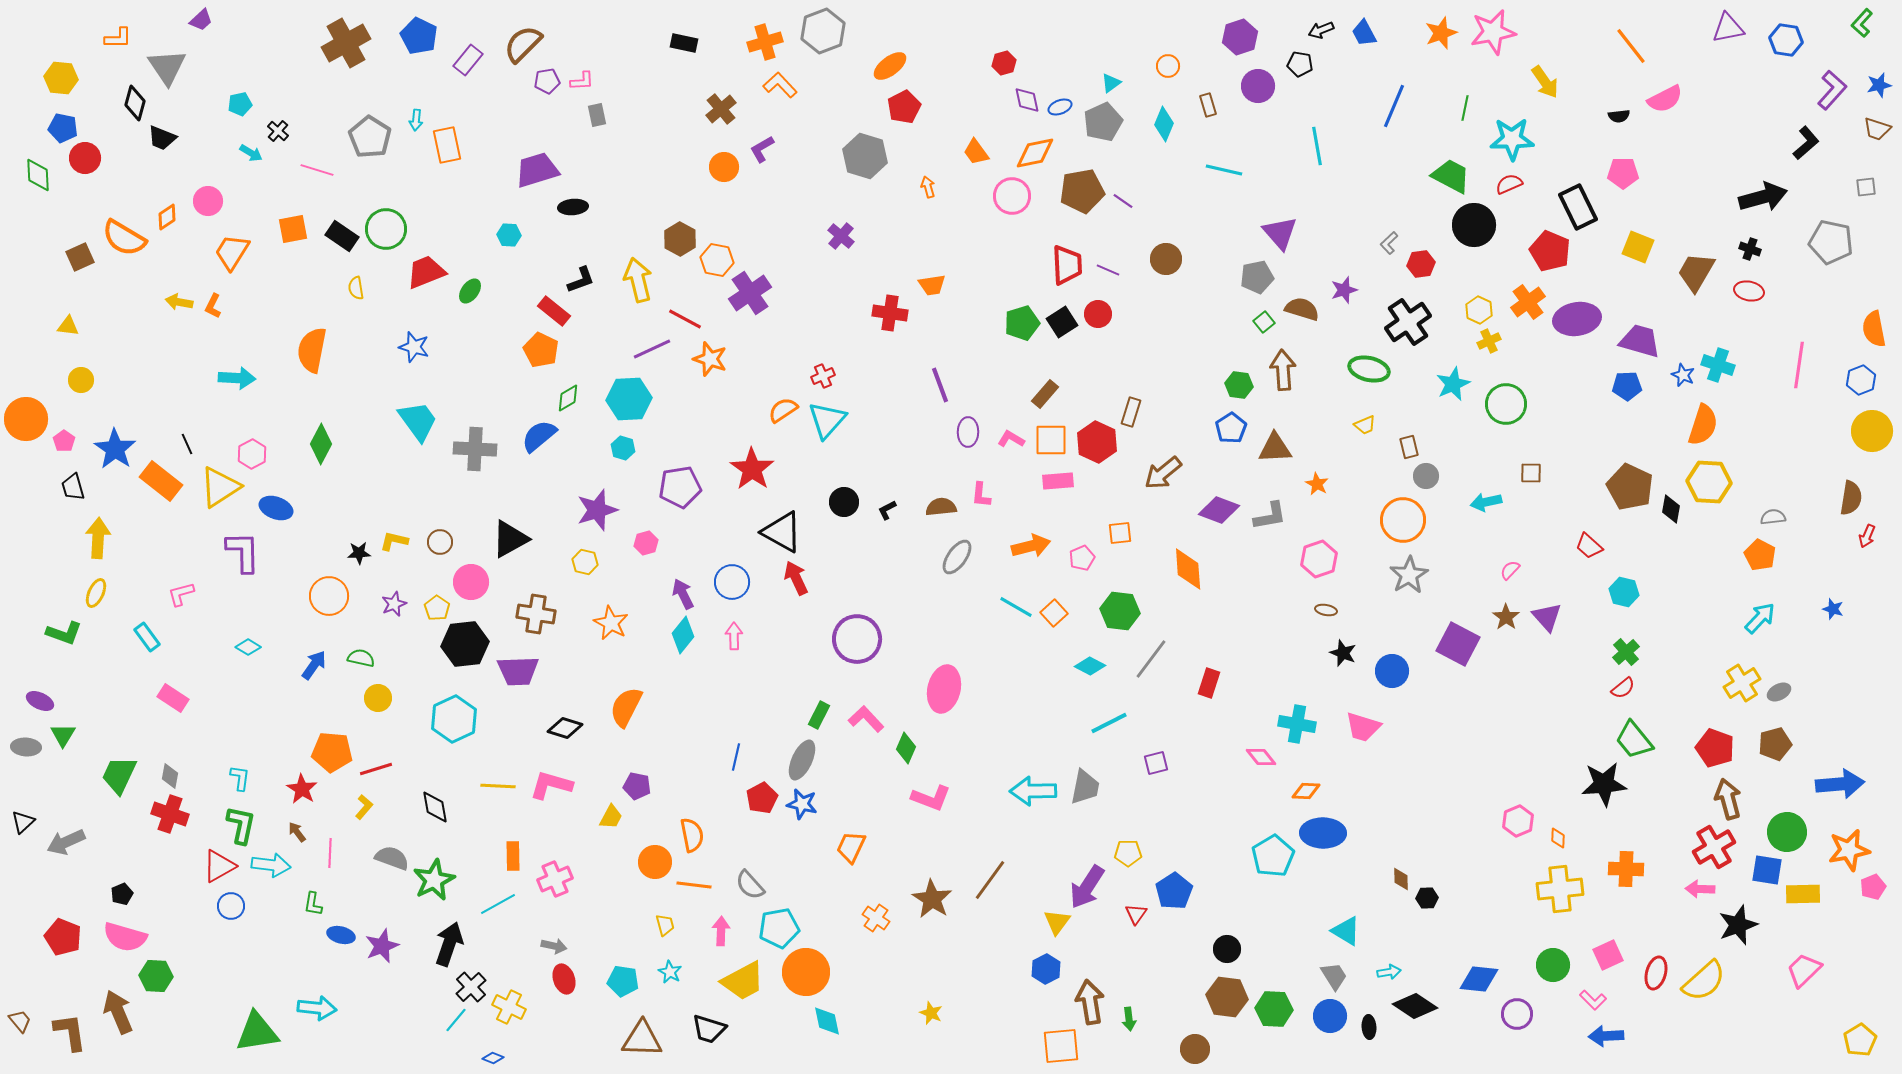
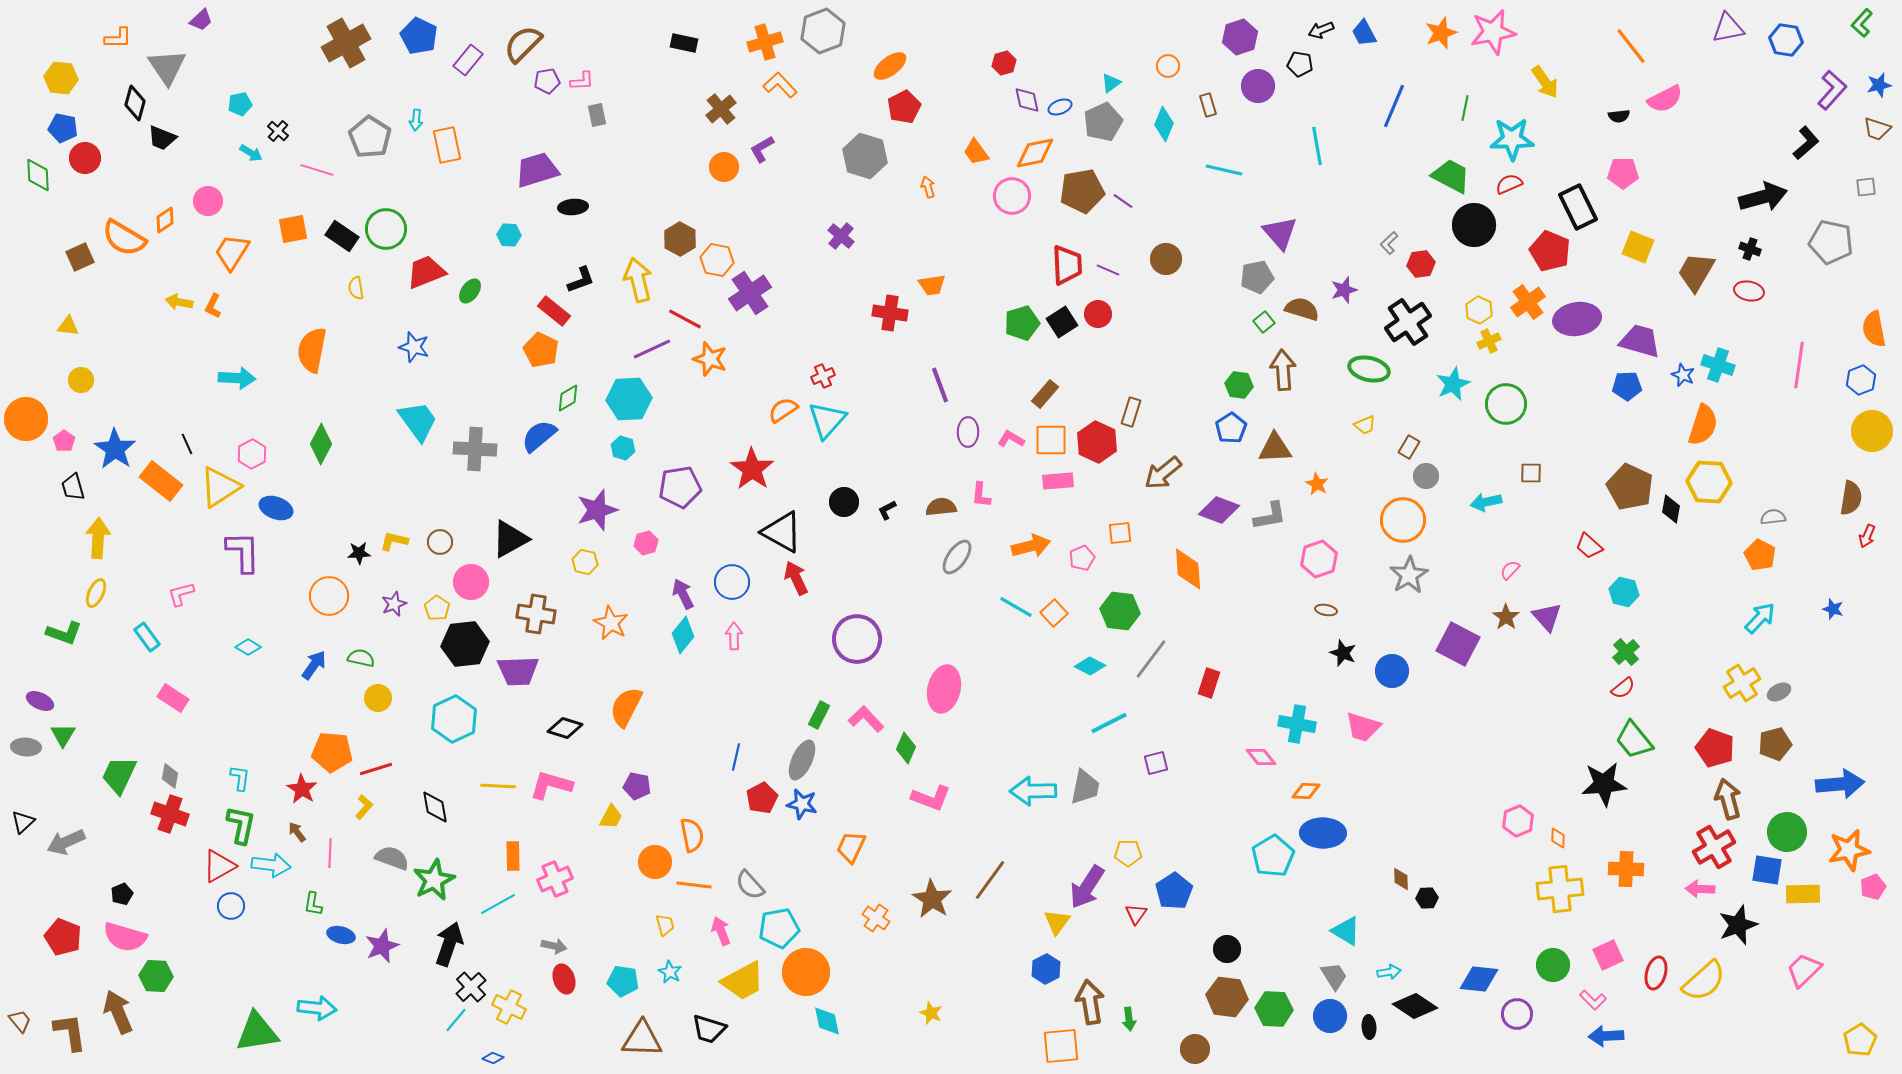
orange diamond at (167, 217): moved 2 px left, 3 px down
brown rectangle at (1409, 447): rotated 45 degrees clockwise
pink arrow at (721, 931): rotated 24 degrees counterclockwise
